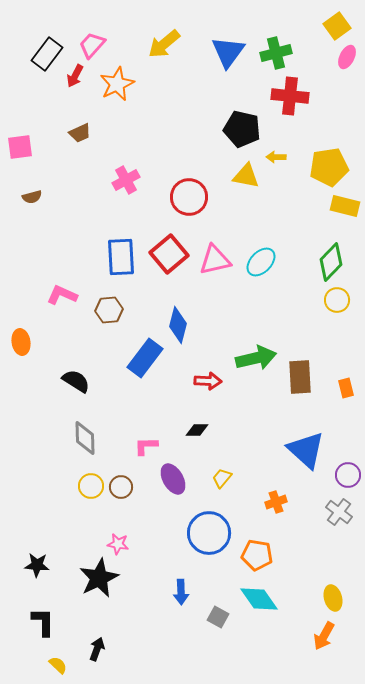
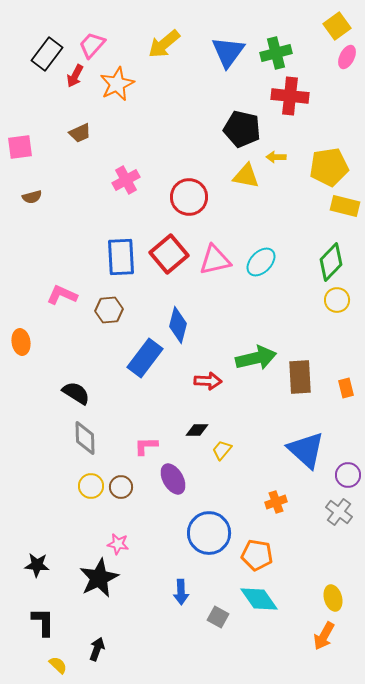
black semicircle at (76, 381): moved 12 px down
yellow trapezoid at (222, 478): moved 28 px up
